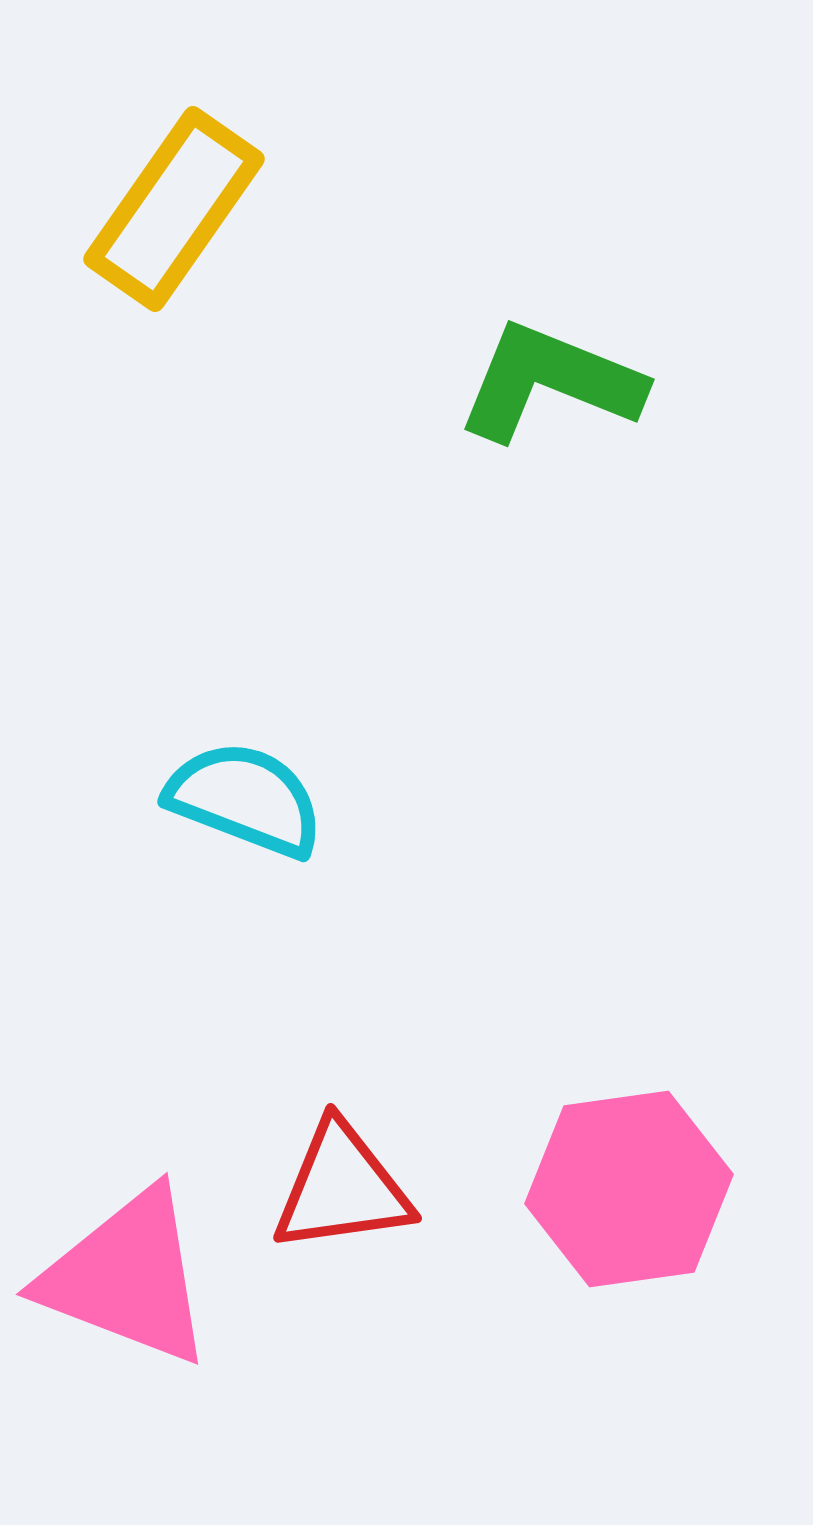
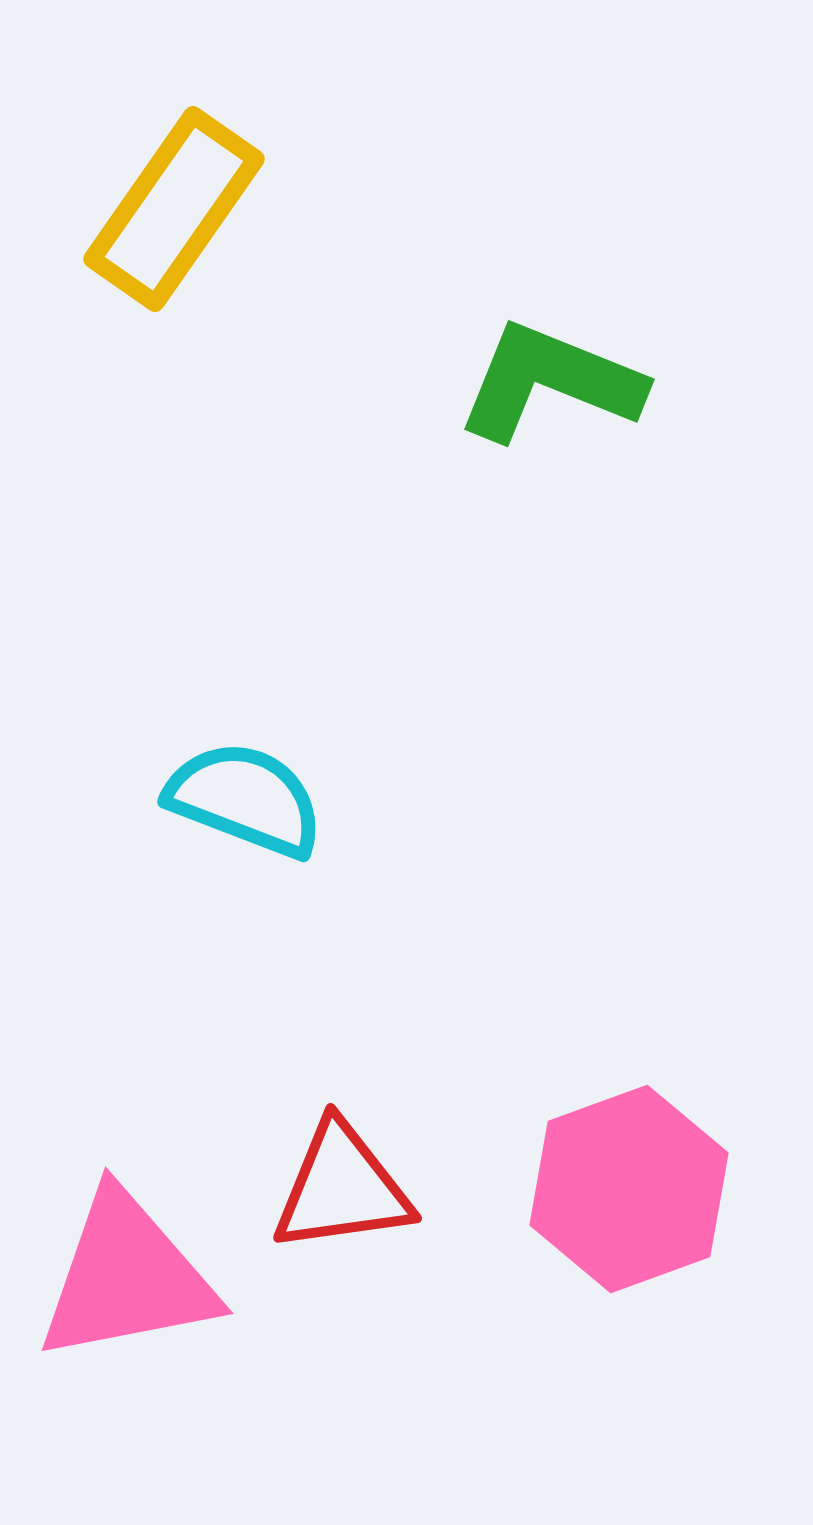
pink hexagon: rotated 12 degrees counterclockwise
pink triangle: rotated 32 degrees counterclockwise
